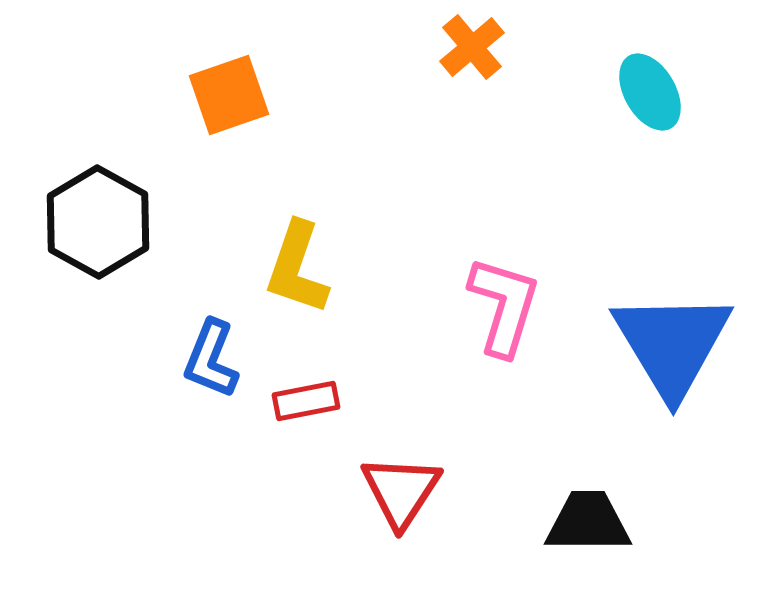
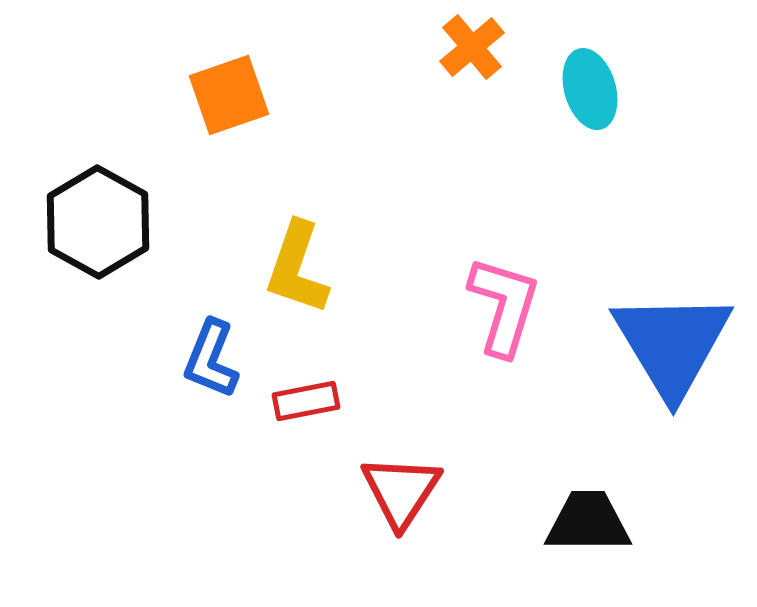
cyan ellipse: moved 60 px left, 3 px up; rotated 14 degrees clockwise
